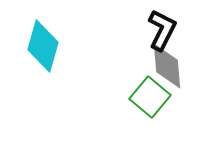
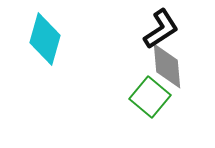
black L-shape: moved 1 px left, 1 px up; rotated 30 degrees clockwise
cyan diamond: moved 2 px right, 7 px up
